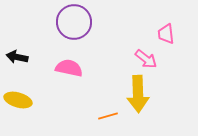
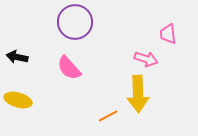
purple circle: moved 1 px right
pink trapezoid: moved 2 px right
pink arrow: rotated 20 degrees counterclockwise
pink semicircle: rotated 144 degrees counterclockwise
orange line: rotated 12 degrees counterclockwise
